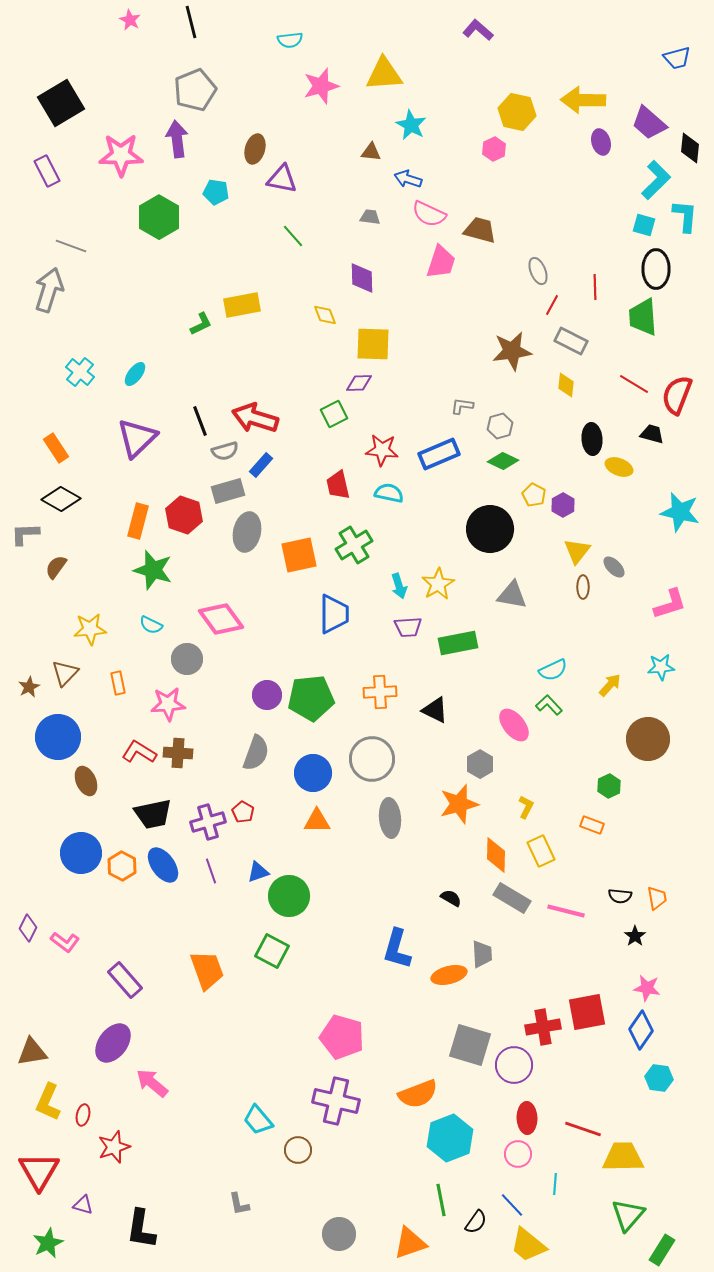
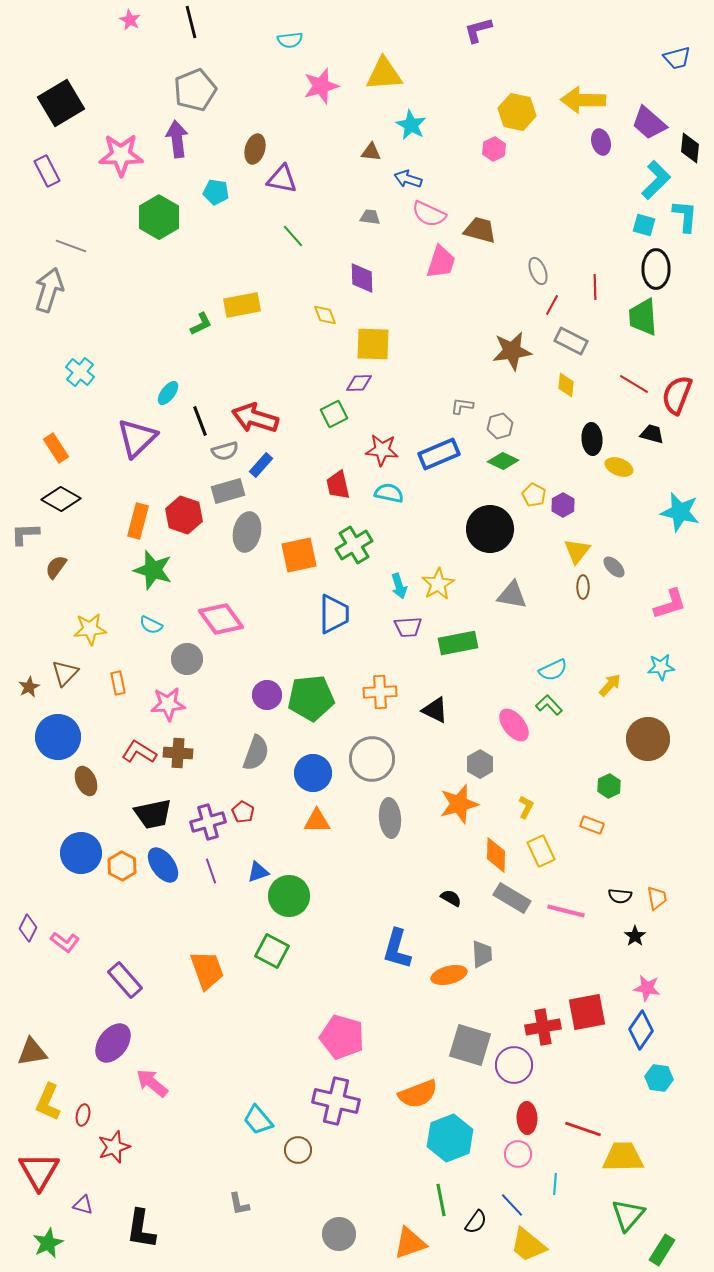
purple L-shape at (478, 30): rotated 56 degrees counterclockwise
cyan ellipse at (135, 374): moved 33 px right, 19 px down
